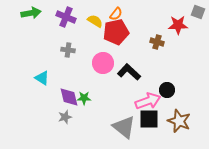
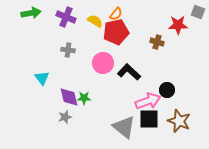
cyan triangle: rotated 21 degrees clockwise
